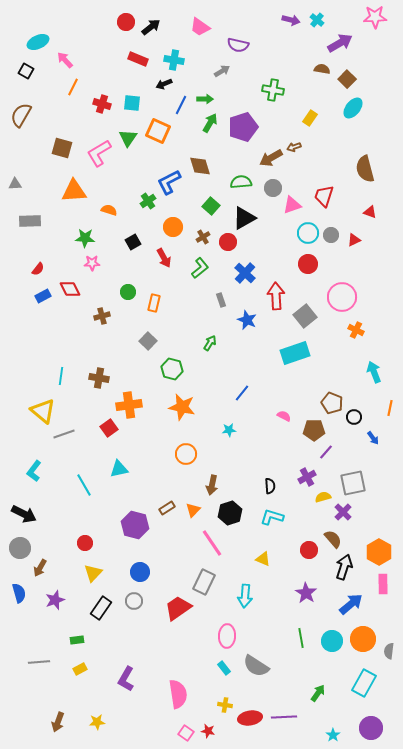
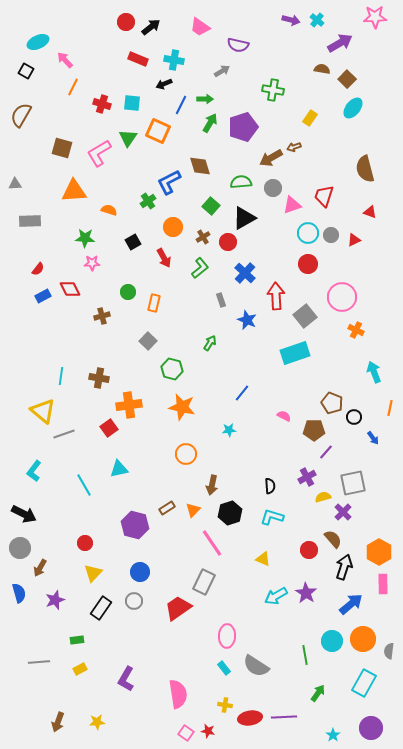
cyan arrow at (245, 596): moved 31 px right; rotated 55 degrees clockwise
green line at (301, 638): moved 4 px right, 17 px down
